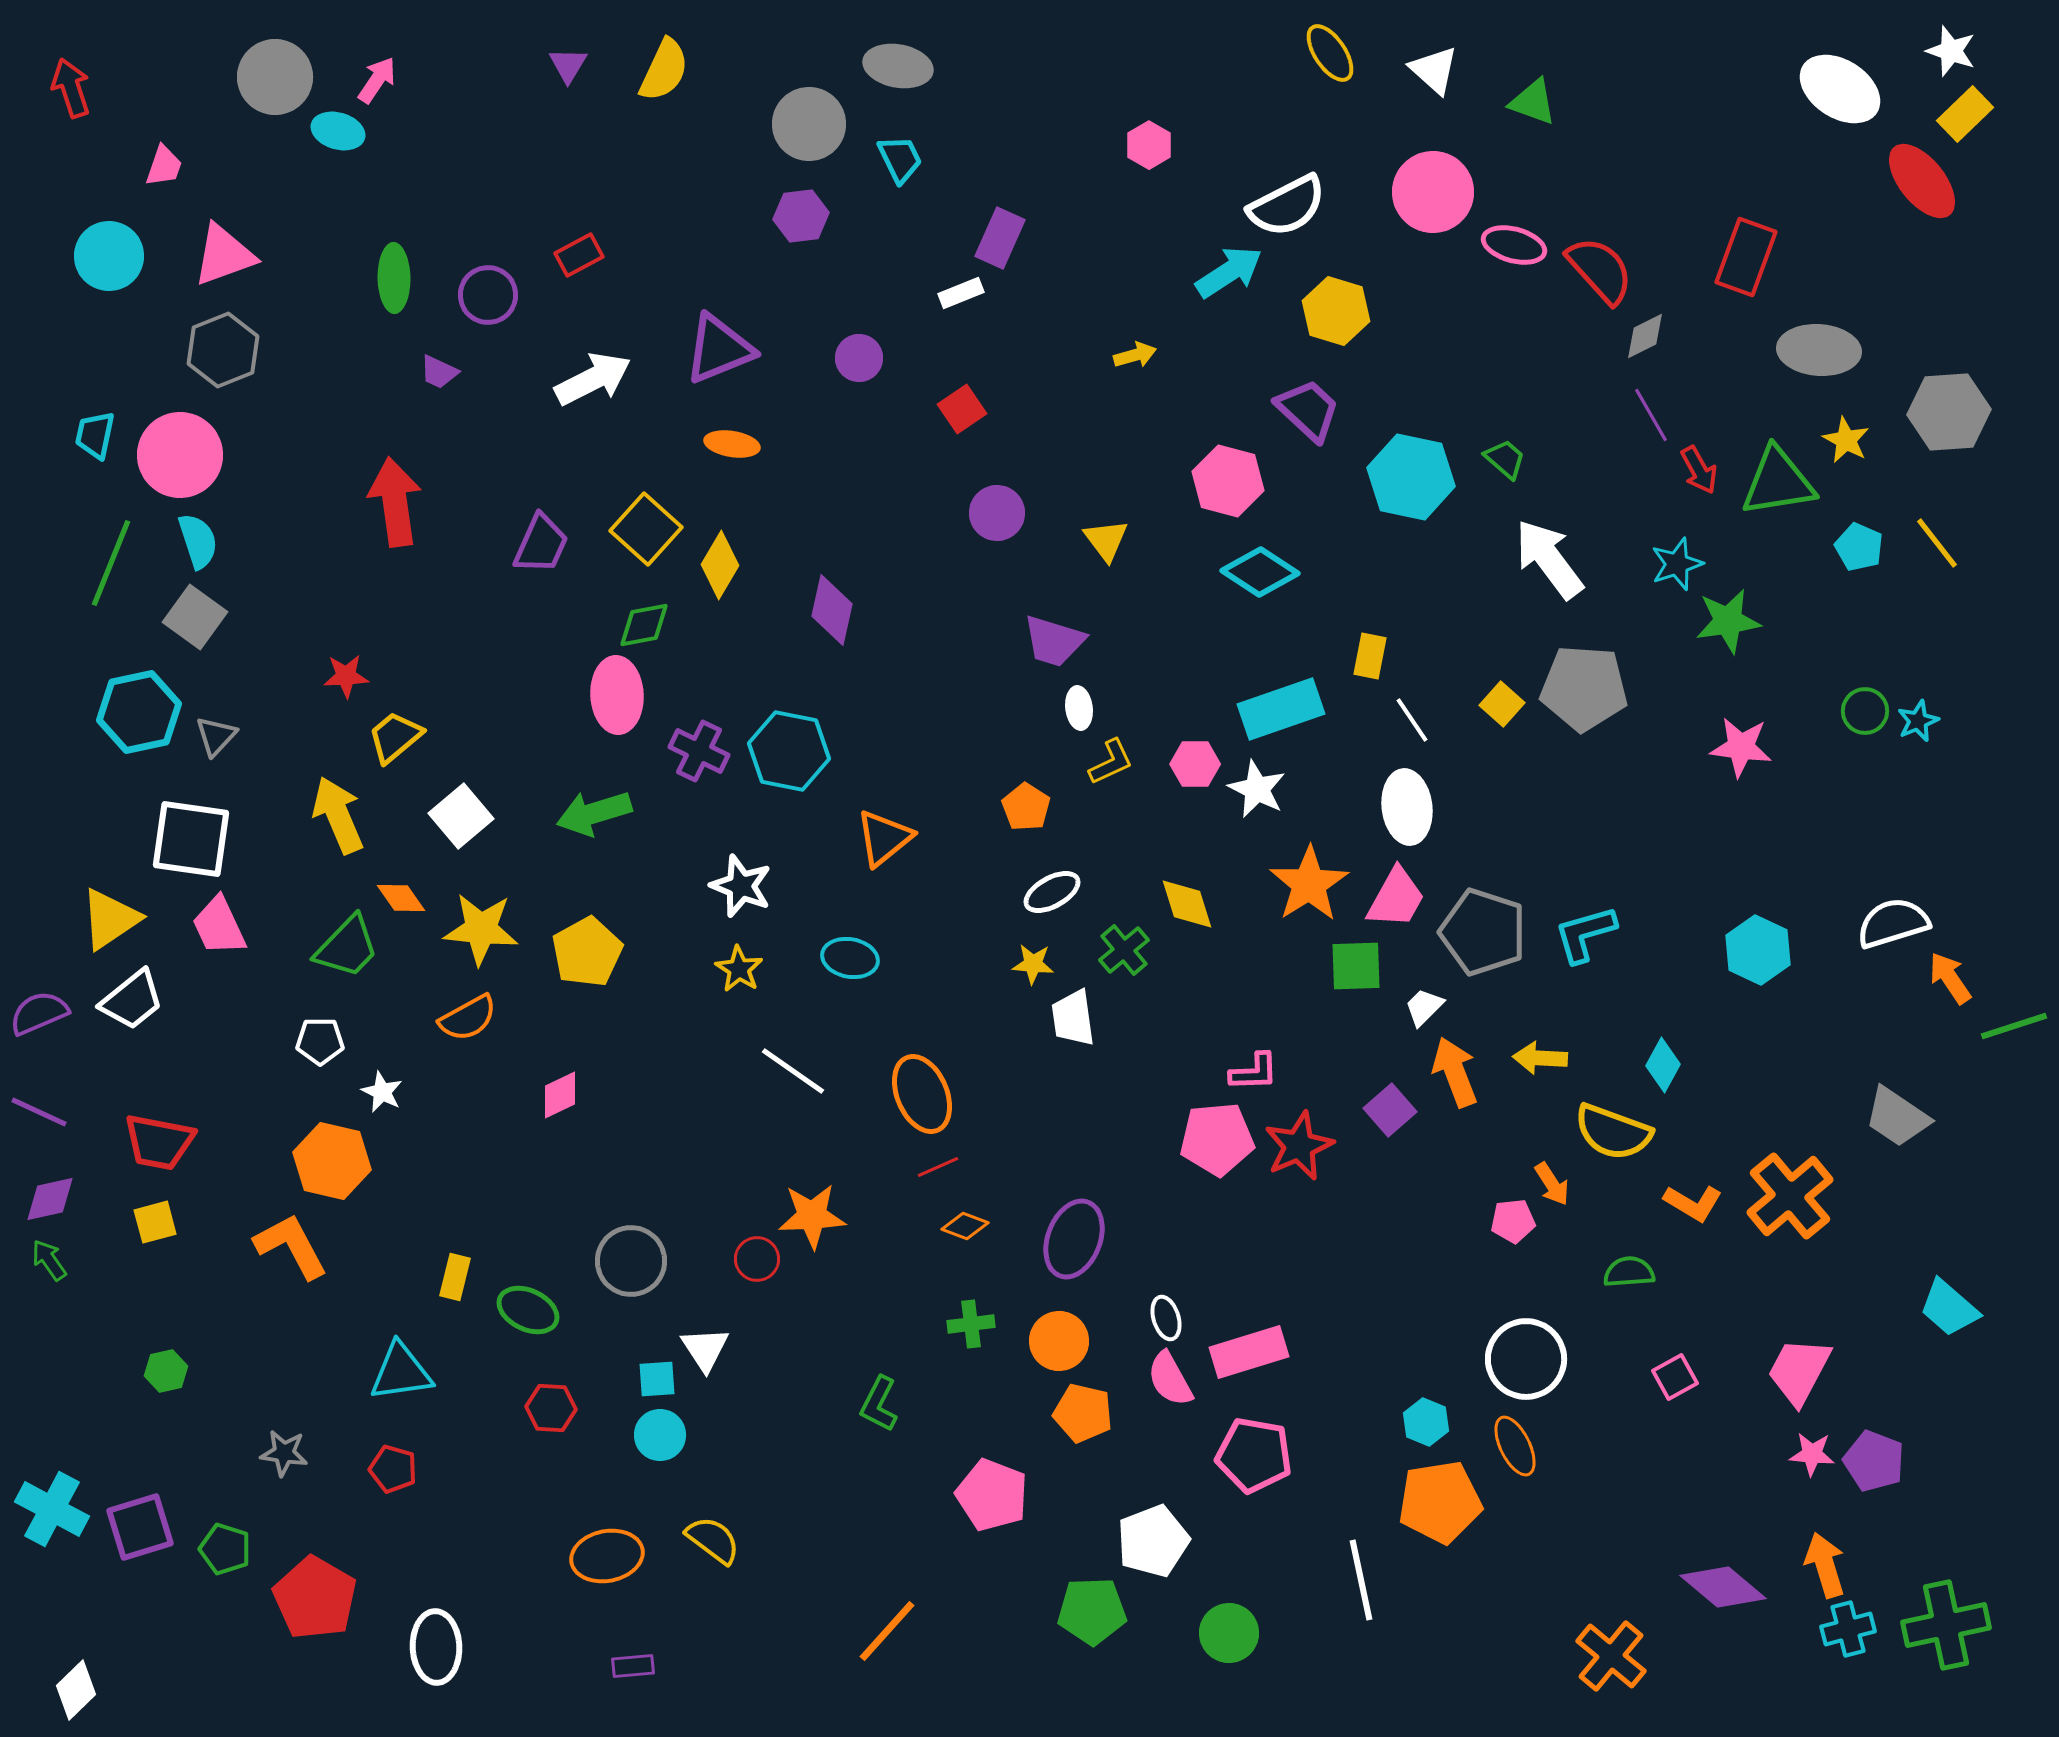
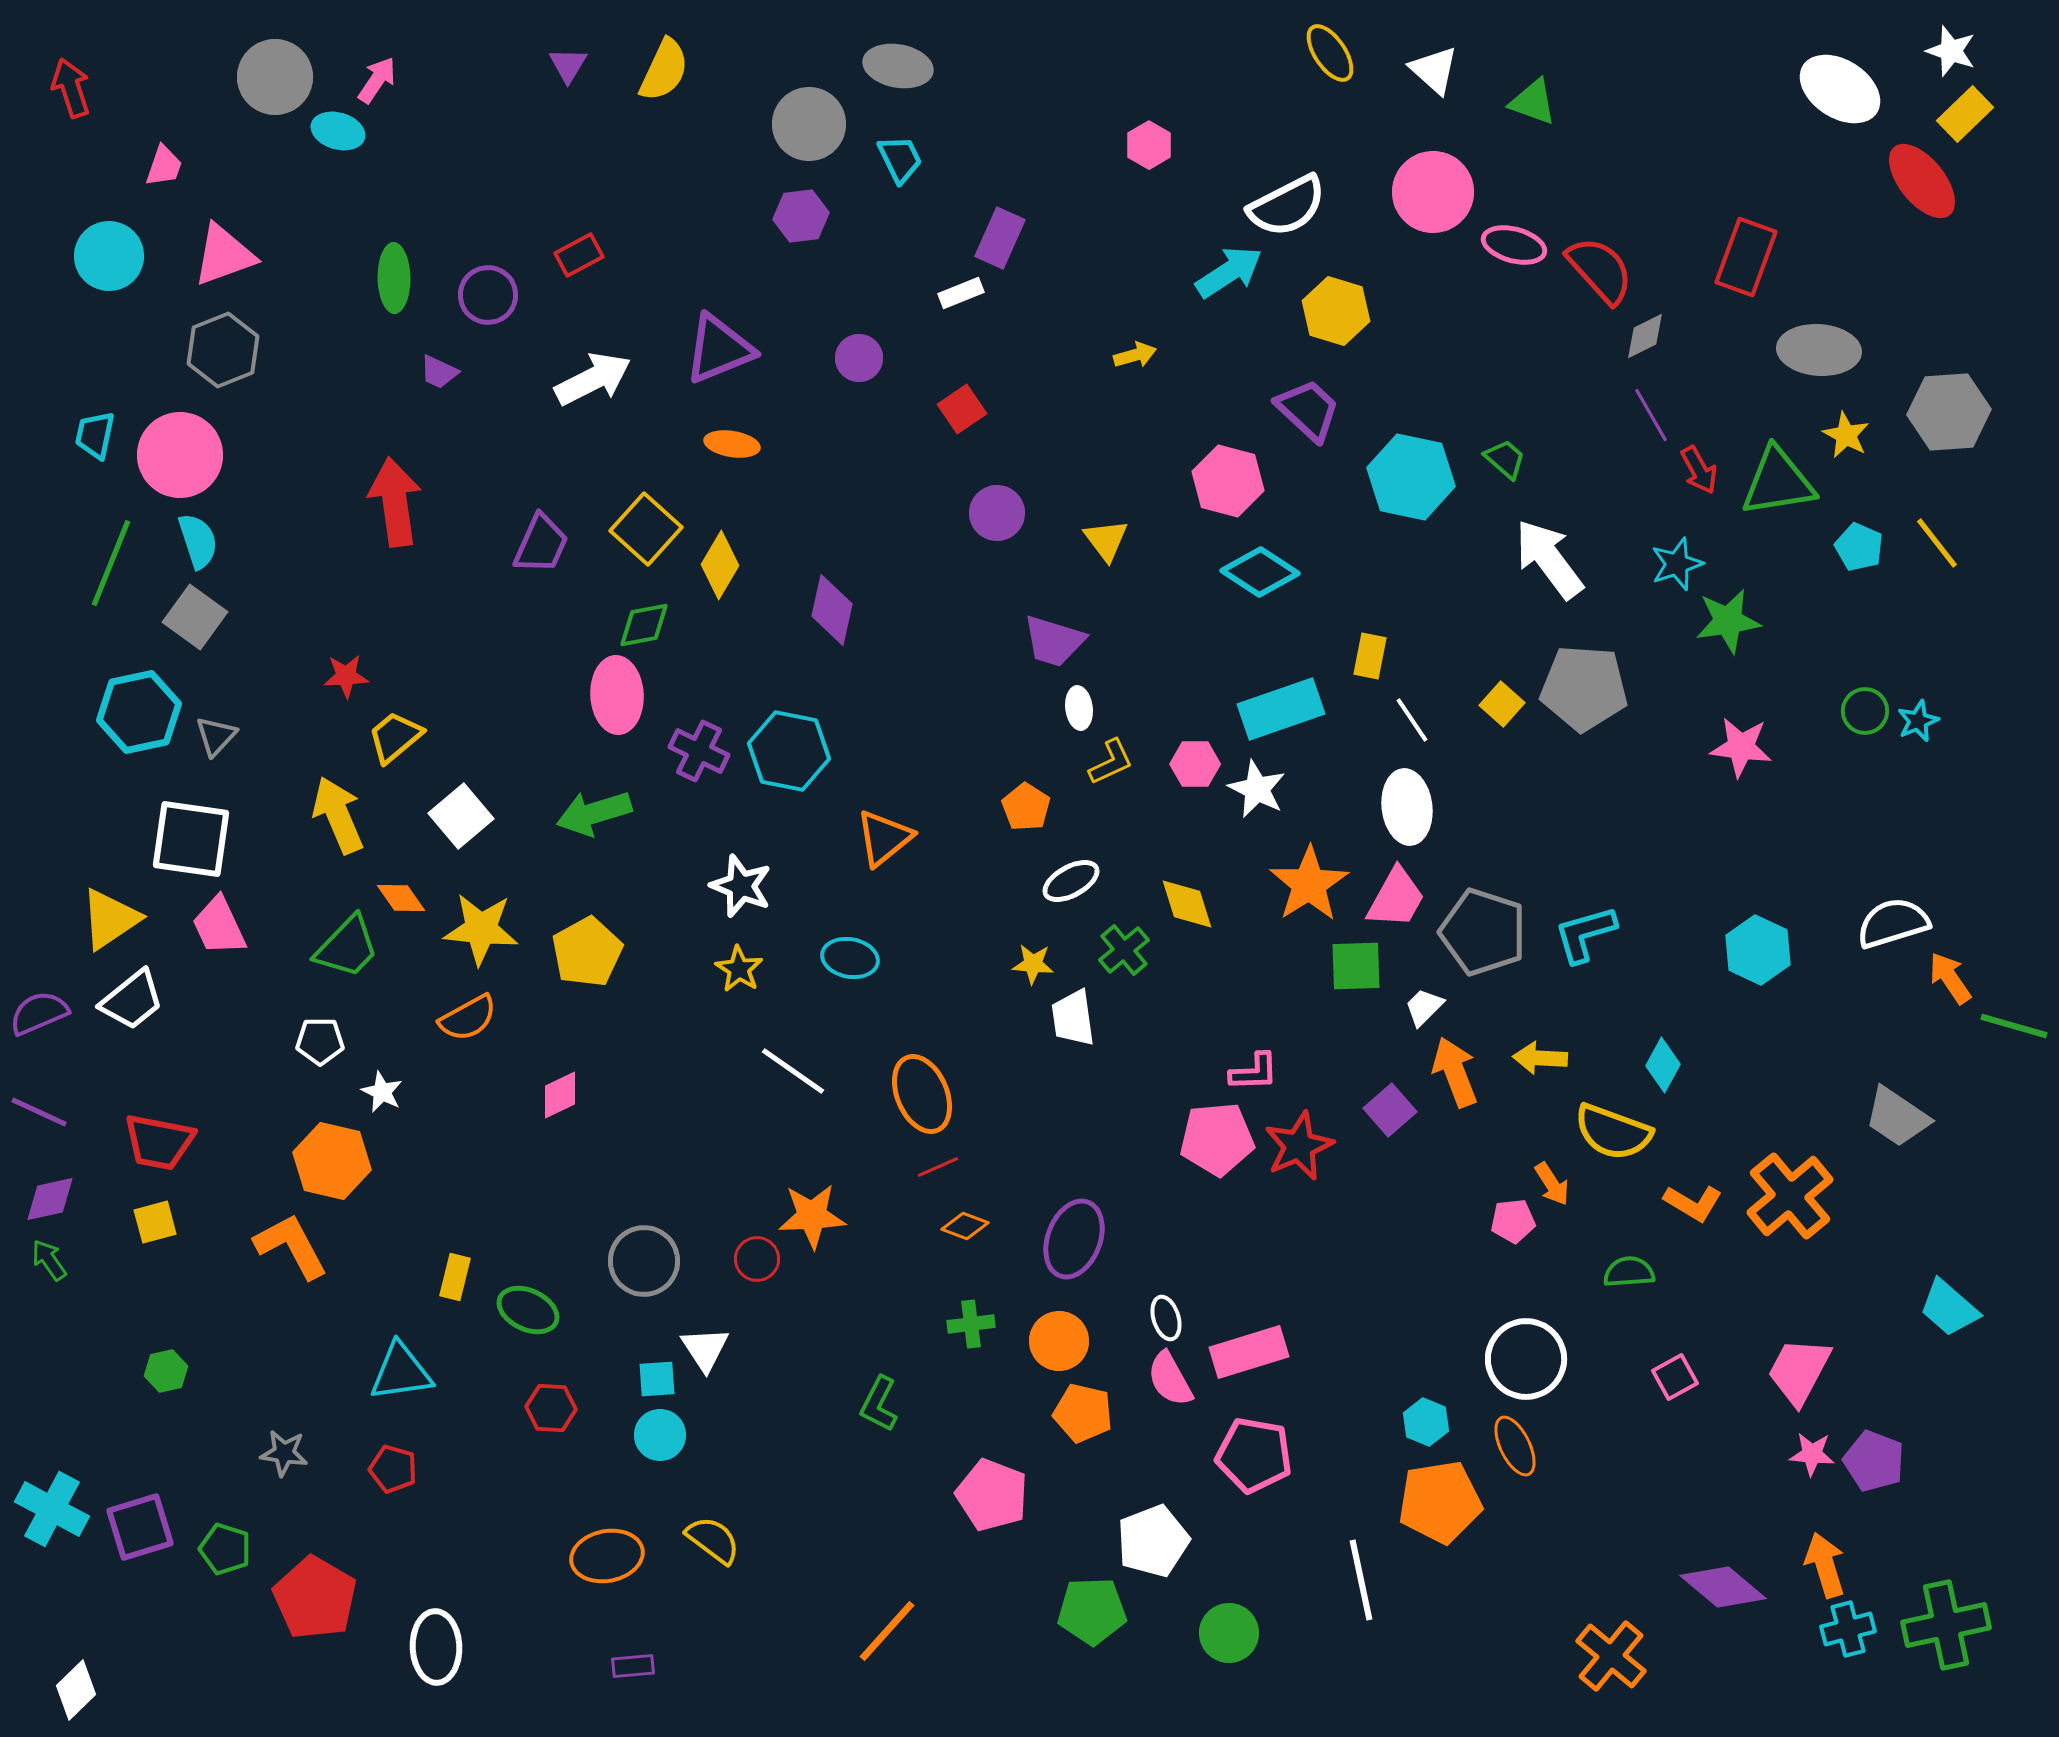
yellow star at (1846, 440): moved 5 px up
white ellipse at (1052, 892): moved 19 px right, 11 px up
green line at (2014, 1026): rotated 34 degrees clockwise
gray circle at (631, 1261): moved 13 px right
